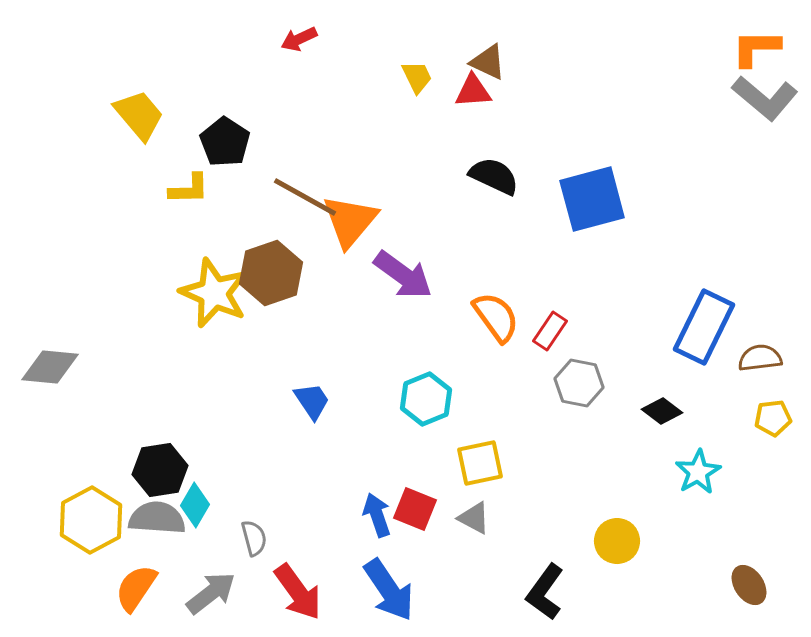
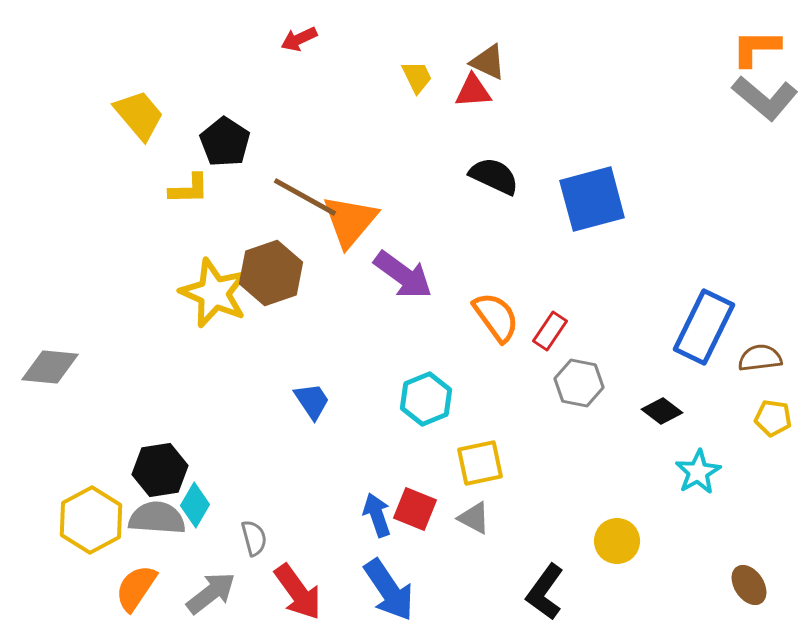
yellow pentagon at (773, 418): rotated 15 degrees clockwise
